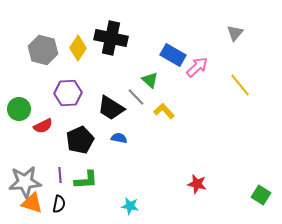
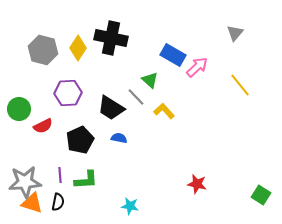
black semicircle: moved 1 px left, 2 px up
